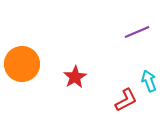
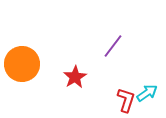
purple line: moved 24 px left, 14 px down; rotated 30 degrees counterclockwise
cyan arrow: moved 2 px left, 12 px down; rotated 75 degrees clockwise
red L-shape: rotated 45 degrees counterclockwise
